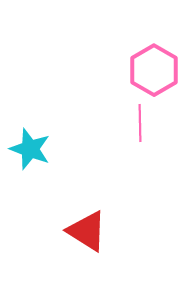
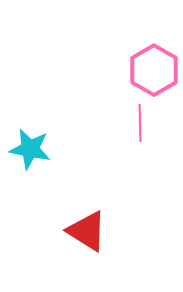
cyan star: rotated 9 degrees counterclockwise
